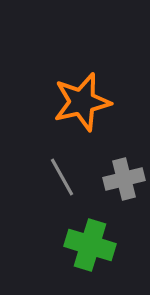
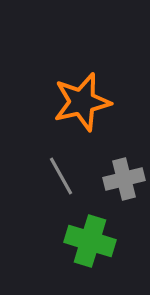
gray line: moved 1 px left, 1 px up
green cross: moved 4 px up
